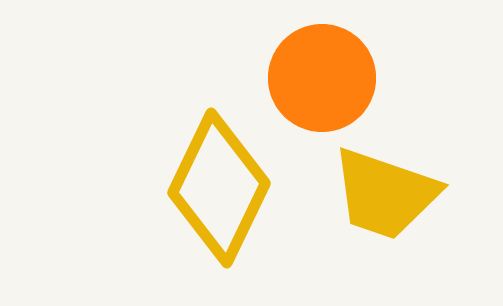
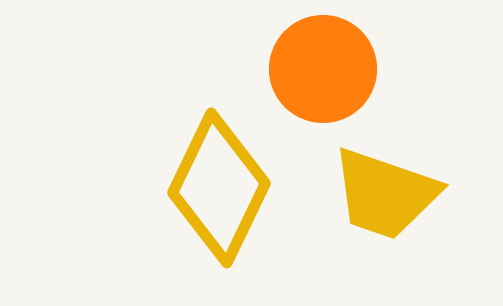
orange circle: moved 1 px right, 9 px up
